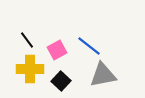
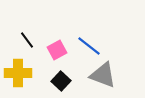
yellow cross: moved 12 px left, 4 px down
gray triangle: rotated 32 degrees clockwise
